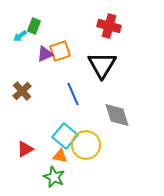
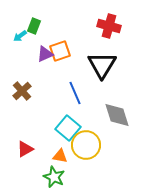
blue line: moved 2 px right, 1 px up
cyan square: moved 3 px right, 8 px up
